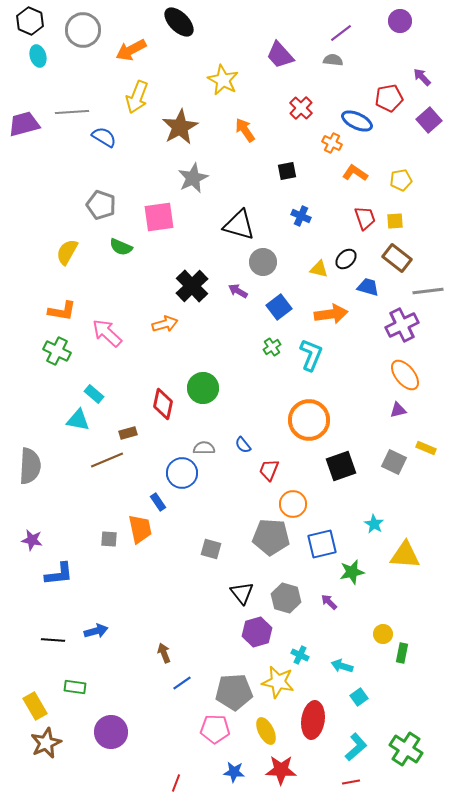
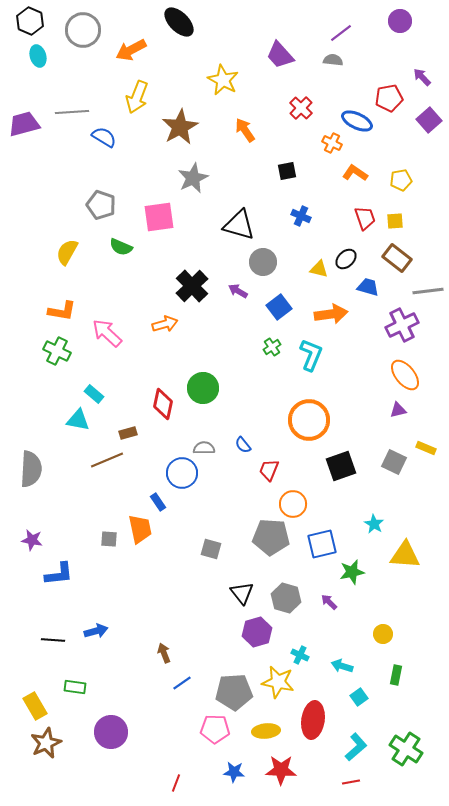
gray semicircle at (30, 466): moved 1 px right, 3 px down
green rectangle at (402, 653): moved 6 px left, 22 px down
yellow ellipse at (266, 731): rotated 68 degrees counterclockwise
